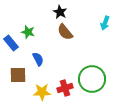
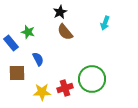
black star: rotated 16 degrees clockwise
brown square: moved 1 px left, 2 px up
